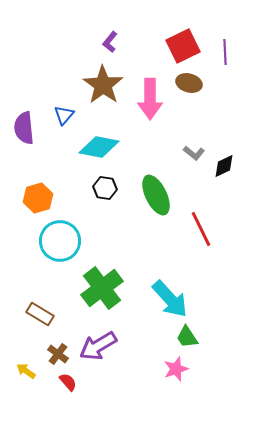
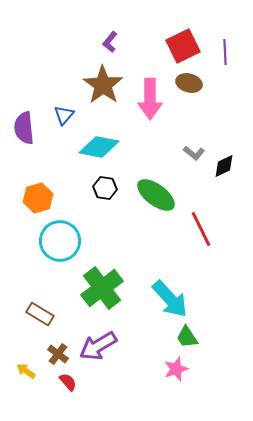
green ellipse: rotated 27 degrees counterclockwise
